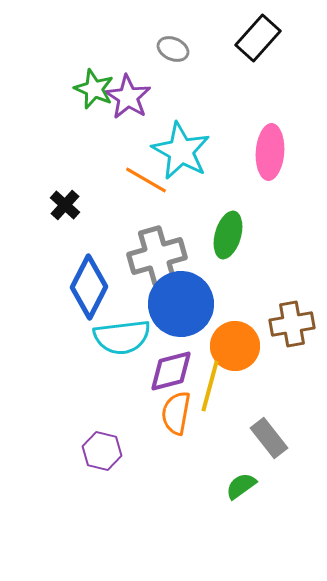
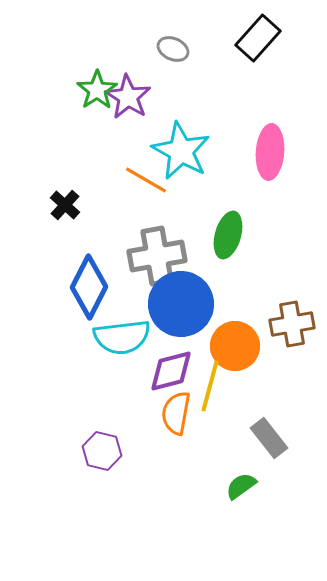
green star: moved 3 px right, 1 px down; rotated 15 degrees clockwise
gray cross: rotated 6 degrees clockwise
